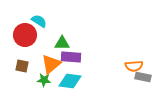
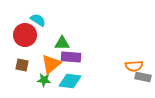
cyan semicircle: moved 1 px left, 1 px up
brown square: moved 1 px up
